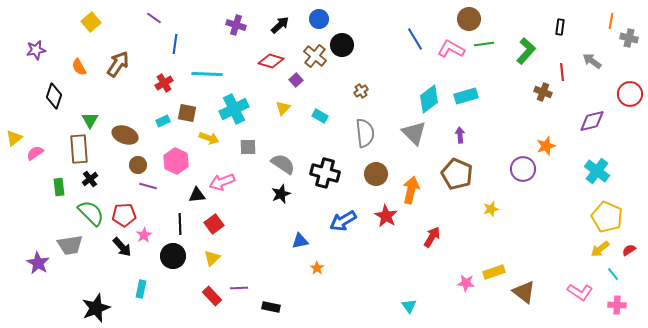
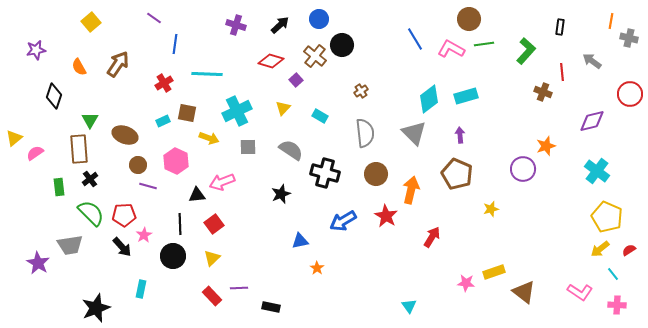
cyan cross at (234, 109): moved 3 px right, 2 px down
gray semicircle at (283, 164): moved 8 px right, 14 px up
